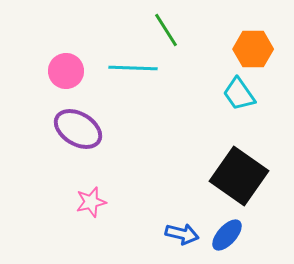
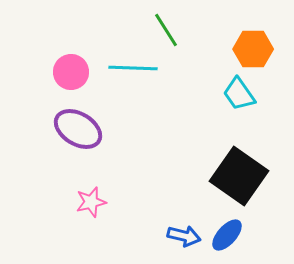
pink circle: moved 5 px right, 1 px down
blue arrow: moved 2 px right, 2 px down
